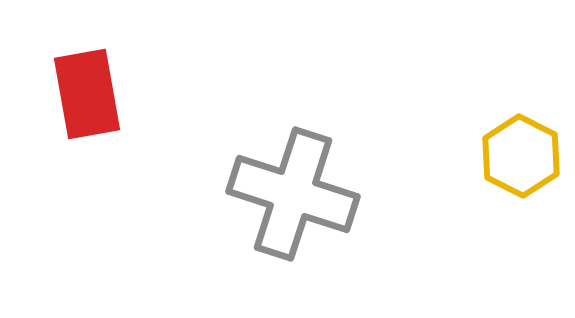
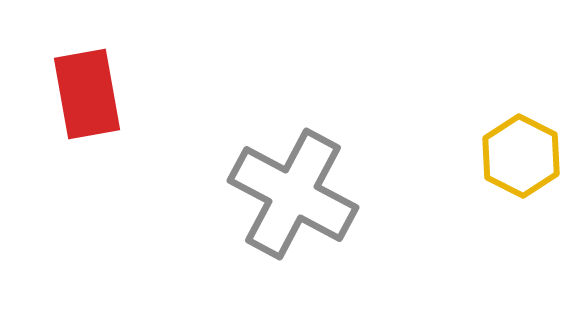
gray cross: rotated 10 degrees clockwise
